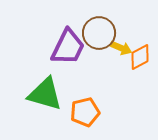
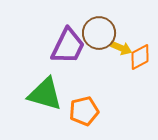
purple trapezoid: moved 1 px up
orange pentagon: moved 1 px left, 1 px up
